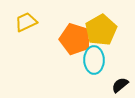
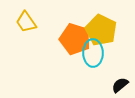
yellow trapezoid: rotated 100 degrees counterclockwise
yellow pentagon: rotated 16 degrees counterclockwise
cyan ellipse: moved 1 px left, 7 px up
